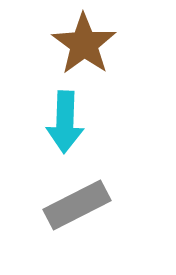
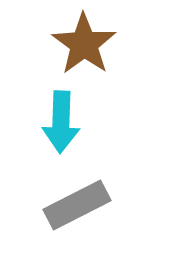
cyan arrow: moved 4 px left
